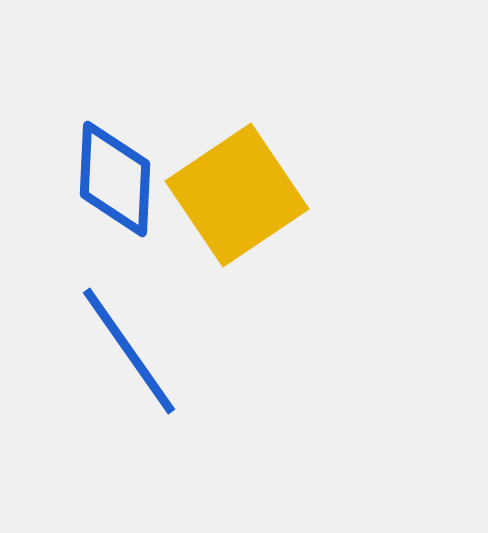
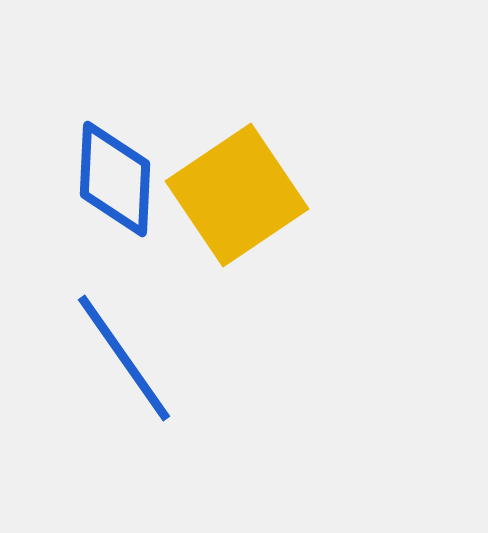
blue line: moved 5 px left, 7 px down
